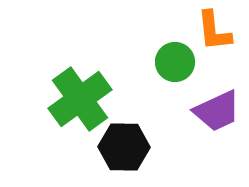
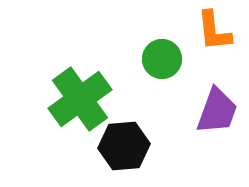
green circle: moved 13 px left, 3 px up
purple trapezoid: rotated 45 degrees counterclockwise
black hexagon: moved 1 px up; rotated 6 degrees counterclockwise
